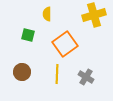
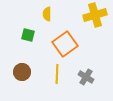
yellow cross: moved 1 px right
